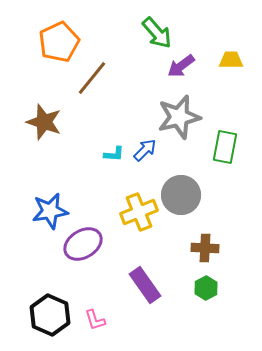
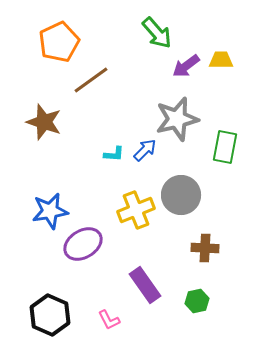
yellow trapezoid: moved 10 px left
purple arrow: moved 5 px right
brown line: moved 1 px left, 2 px down; rotated 15 degrees clockwise
gray star: moved 2 px left, 2 px down
yellow cross: moved 3 px left, 2 px up
green hexagon: moved 9 px left, 13 px down; rotated 15 degrees clockwise
pink L-shape: moved 14 px right; rotated 10 degrees counterclockwise
